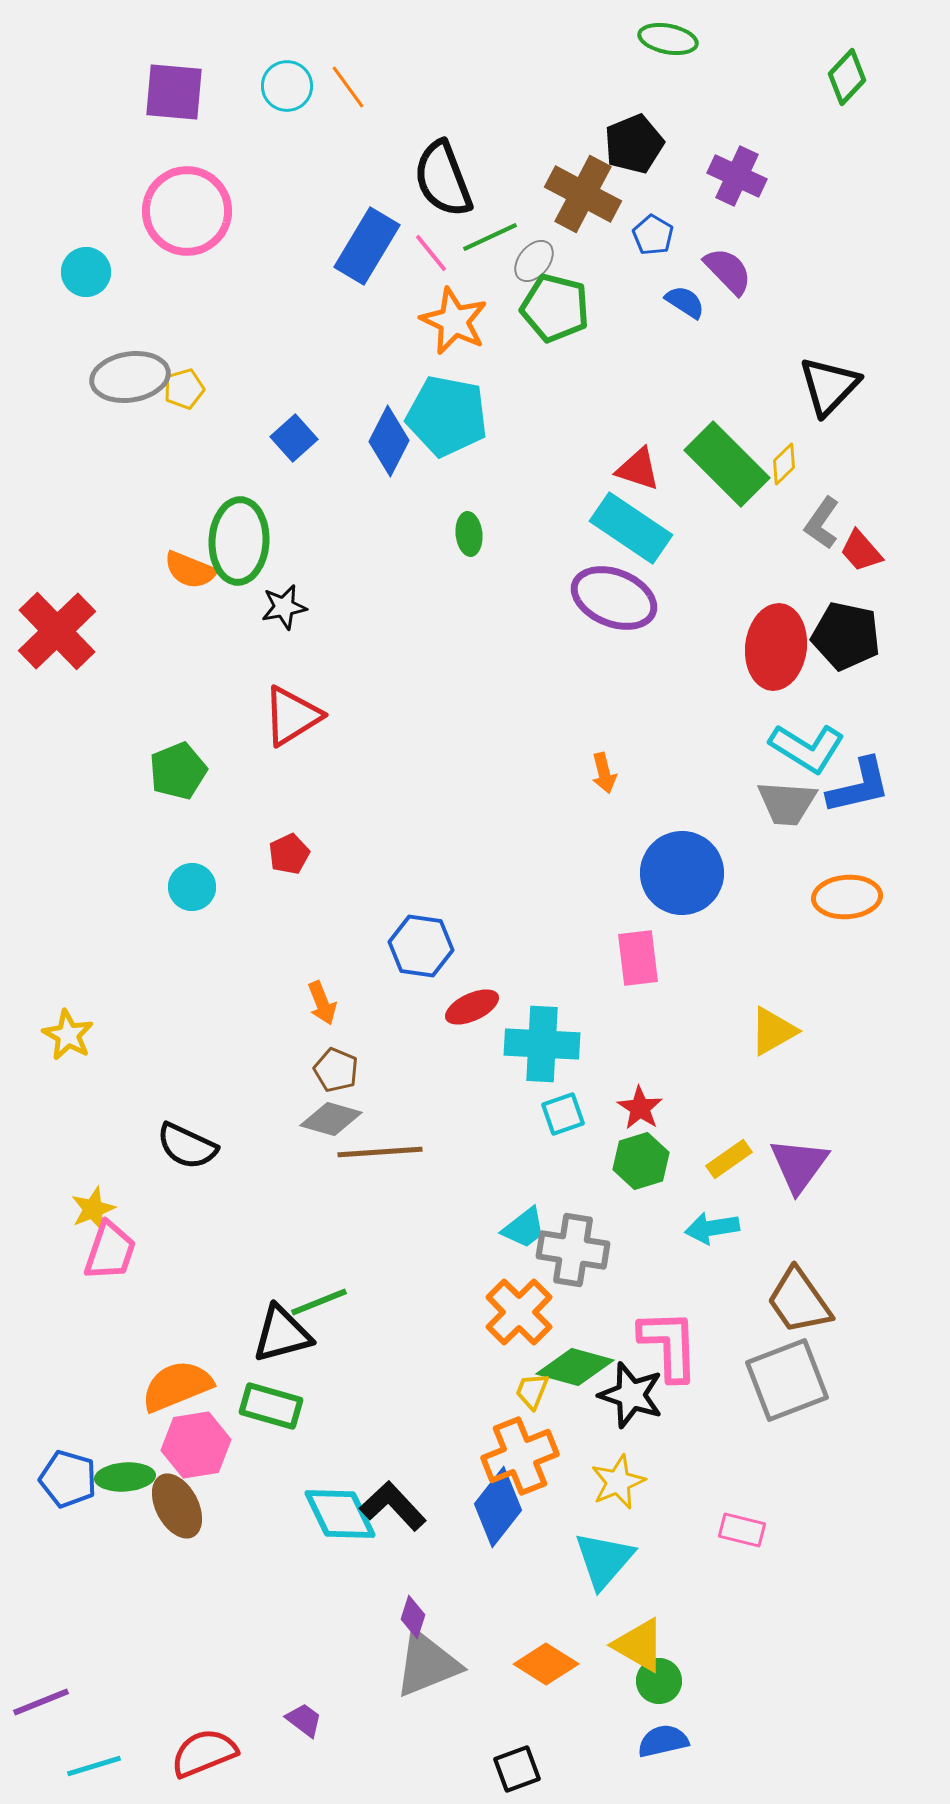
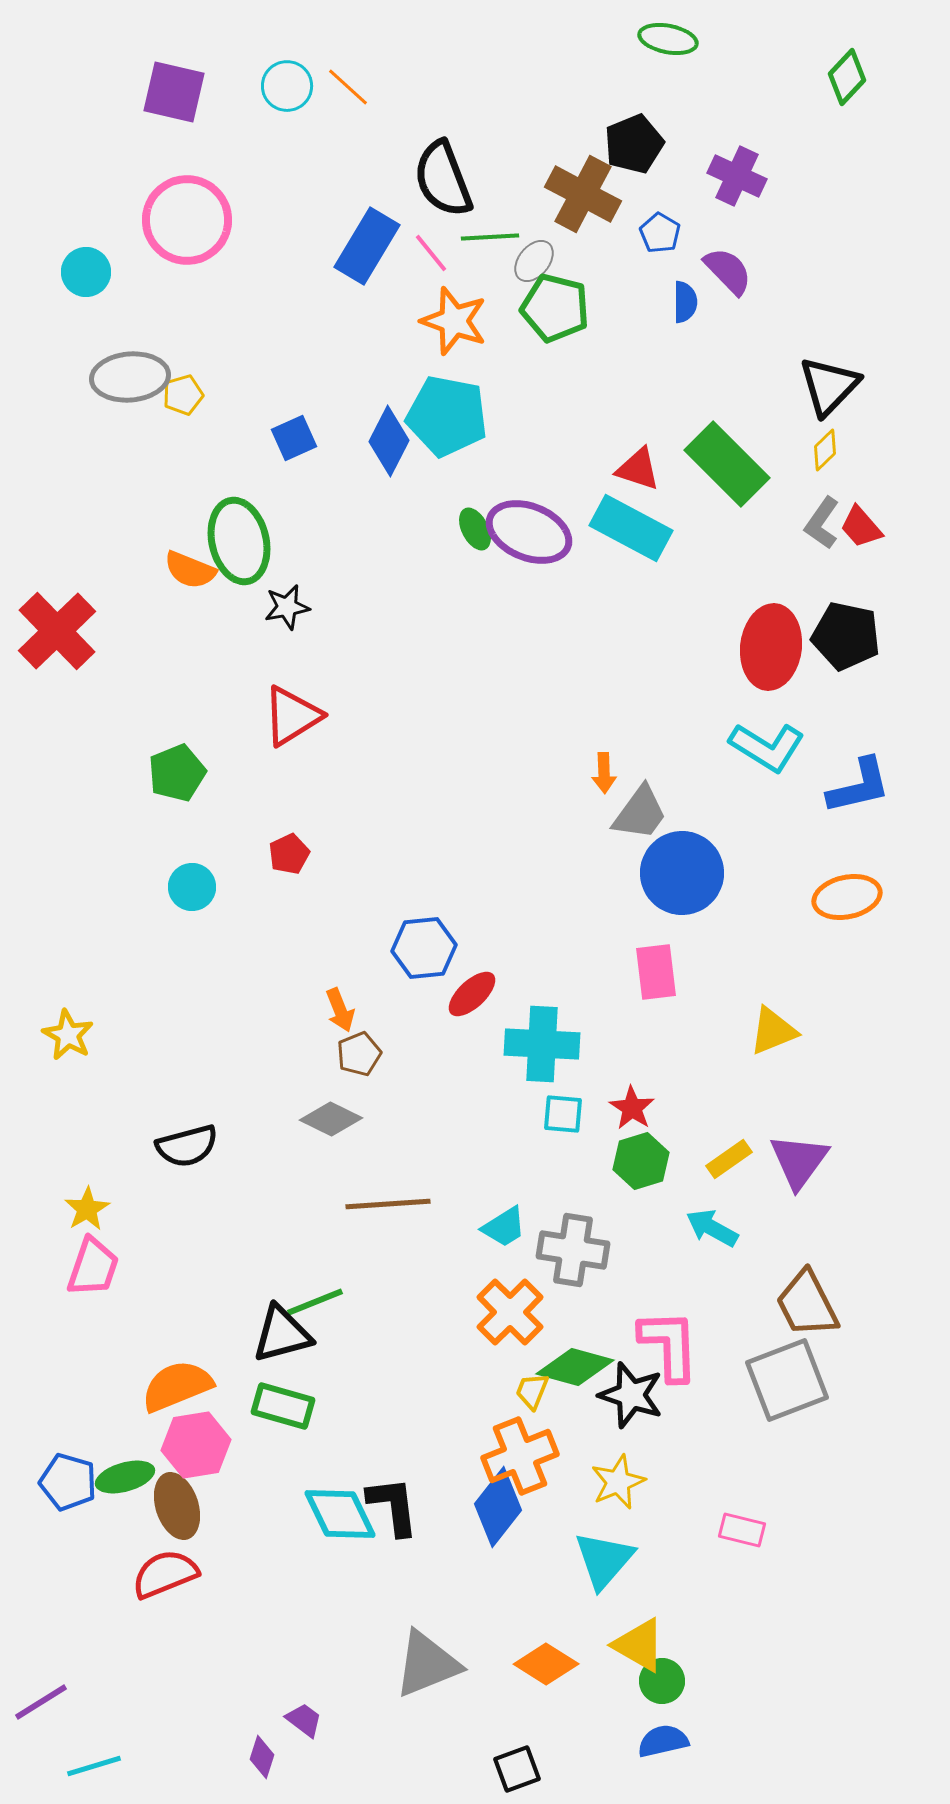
orange line at (348, 87): rotated 12 degrees counterclockwise
purple square at (174, 92): rotated 8 degrees clockwise
pink circle at (187, 211): moved 9 px down
blue pentagon at (653, 235): moved 7 px right, 2 px up
green line at (490, 237): rotated 22 degrees clockwise
blue semicircle at (685, 302): rotated 57 degrees clockwise
orange star at (454, 321): rotated 6 degrees counterclockwise
gray ellipse at (130, 377): rotated 4 degrees clockwise
yellow pentagon at (184, 389): moved 1 px left, 6 px down
blue square at (294, 438): rotated 18 degrees clockwise
yellow diamond at (784, 464): moved 41 px right, 14 px up
cyan rectangle at (631, 528): rotated 6 degrees counterclockwise
green ellipse at (469, 534): moved 6 px right, 5 px up; rotated 21 degrees counterclockwise
green ellipse at (239, 541): rotated 16 degrees counterclockwise
red trapezoid at (861, 551): moved 24 px up
purple ellipse at (614, 598): moved 85 px left, 66 px up
black star at (284, 607): moved 3 px right
red ellipse at (776, 647): moved 5 px left
cyan L-shape at (807, 748): moved 40 px left, 1 px up
green pentagon at (178, 771): moved 1 px left, 2 px down
orange arrow at (604, 773): rotated 12 degrees clockwise
gray trapezoid at (787, 803): moved 147 px left, 10 px down; rotated 58 degrees counterclockwise
orange ellipse at (847, 897): rotated 8 degrees counterclockwise
blue hexagon at (421, 946): moved 3 px right, 2 px down; rotated 14 degrees counterclockwise
pink rectangle at (638, 958): moved 18 px right, 14 px down
orange arrow at (322, 1003): moved 18 px right, 7 px down
red ellipse at (472, 1007): moved 13 px up; rotated 18 degrees counterclockwise
yellow triangle at (773, 1031): rotated 8 degrees clockwise
brown pentagon at (336, 1070): moved 23 px right, 16 px up; rotated 27 degrees clockwise
red star at (640, 1108): moved 8 px left
cyan square at (563, 1114): rotated 24 degrees clockwise
gray diamond at (331, 1119): rotated 10 degrees clockwise
black semicircle at (187, 1146): rotated 40 degrees counterclockwise
brown line at (380, 1152): moved 8 px right, 52 px down
purple triangle at (799, 1165): moved 4 px up
yellow star at (93, 1209): moved 6 px left; rotated 9 degrees counterclockwise
cyan trapezoid at (524, 1228): moved 20 px left, 1 px up; rotated 6 degrees clockwise
cyan arrow at (712, 1228): rotated 38 degrees clockwise
pink trapezoid at (110, 1251): moved 17 px left, 16 px down
brown trapezoid at (799, 1301): moved 8 px right, 3 px down; rotated 8 degrees clockwise
green line at (319, 1302): moved 4 px left
orange cross at (519, 1312): moved 9 px left
green rectangle at (271, 1406): moved 12 px right
green ellipse at (125, 1477): rotated 12 degrees counterclockwise
blue pentagon at (68, 1479): moved 3 px down
brown ellipse at (177, 1506): rotated 10 degrees clockwise
black L-shape at (393, 1506): rotated 36 degrees clockwise
purple diamond at (413, 1617): moved 151 px left, 140 px down
green circle at (659, 1681): moved 3 px right
purple line at (41, 1702): rotated 10 degrees counterclockwise
red semicircle at (204, 1753): moved 39 px left, 179 px up
